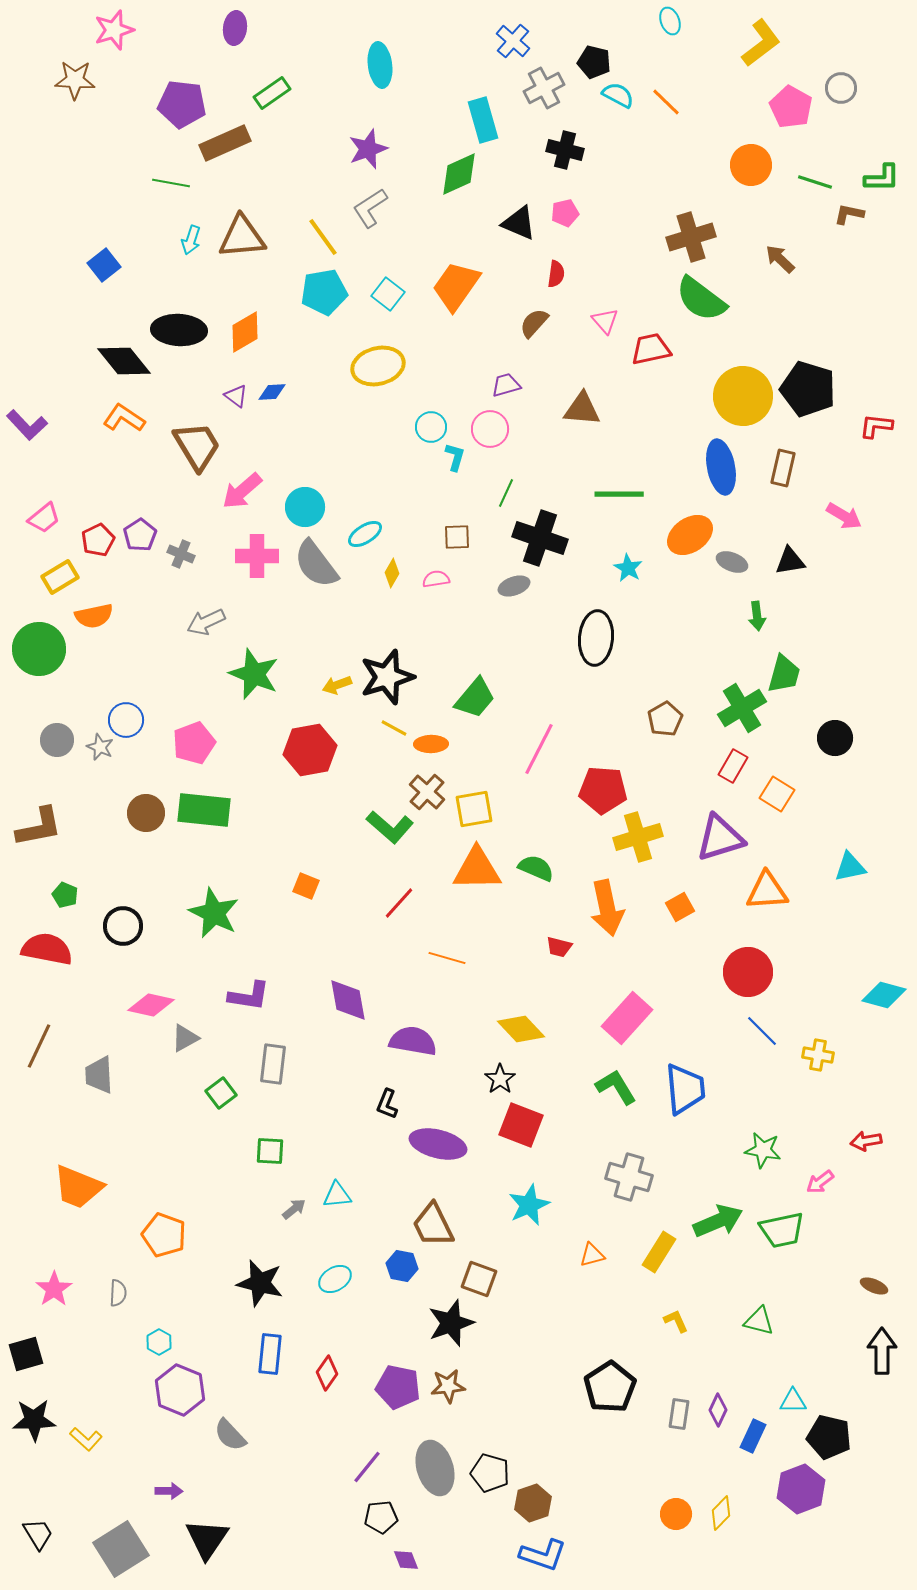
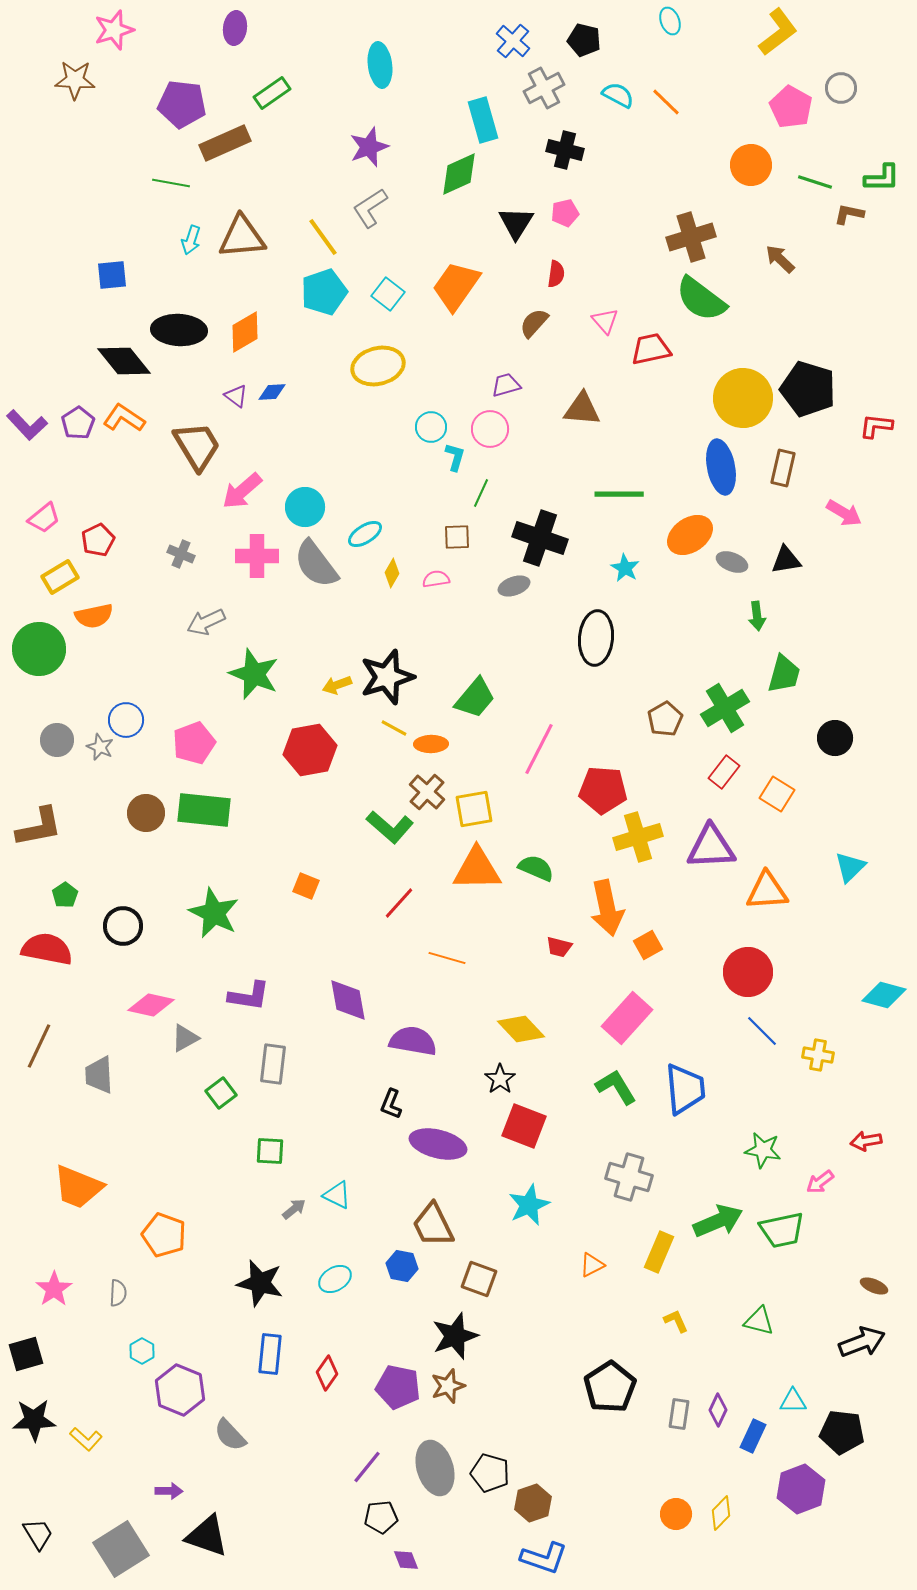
yellow L-shape at (761, 43): moved 17 px right, 11 px up
black pentagon at (594, 62): moved 10 px left, 22 px up
purple star at (368, 149): moved 1 px right, 2 px up
black triangle at (519, 223): moved 3 px left; rotated 39 degrees clockwise
blue square at (104, 265): moved 8 px right, 10 px down; rotated 32 degrees clockwise
cyan pentagon at (324, 292): rotated 9 degrees counterclockwise
yellow circle at (743, 396): moved 2 px down
green line at (506, 493): moved 25 px left
pink arrow at (844, 516): moved 3 px up
purple pentagon at (140, 535): moved 62 px left, 112 px up
black triangle at (790, 561): moved 4 px left, 1 px up
cyan star at (628, 568): moved 3 px left
green cross at (742, 708): moved 17 px left
red rectangle at (733, 766): moved 9 px left, 6 px down; rotated 8 degrees clockwise
purple triangle at (720, 838): moved 9 px left, 9 px down; rotated 14 degrees clockwise
cyan triangle at (850, 867): rotated 32 degrees counterclockwise
green pentagon at (65, 895): rotated 15 degrees clockwise
orange square at (680, 907): moved 32 px left, 38 px down
black L-shape at (387, 1104): moved 4 px right
red square at (521, 1125): moved 3 px right, 1 px down
cyan triangle at (337, 1195): rotated 32 degrees clockwise
yellow rectangle at (659, 1252): rotated 9 degrees counterclockwise
orange triangle at (592, 1255): moved 10 px down; rotated 12 degrees counterclockwise
black star at (451, 1323): moved 4 px right, 13 px down
cyan hexagon at (159, 1342): moved 17 px left, 9 px down
black arrow at (882, 1351): moved 20 px left, 9 px up; rotated 69 degrees clockwise
brown star at (448, 1386): rotated 12 degrees counterclockwise
black pentagon at (829, 1437): moved 13 px right, 5 px up; rotated 6 degrees counterclockwise
black triangle at (207, 1539): moved 3 px up; rotated 45 degrees counterclockwise
blue L-shape at (543, 1555): moved 1 px right, 3 px down
